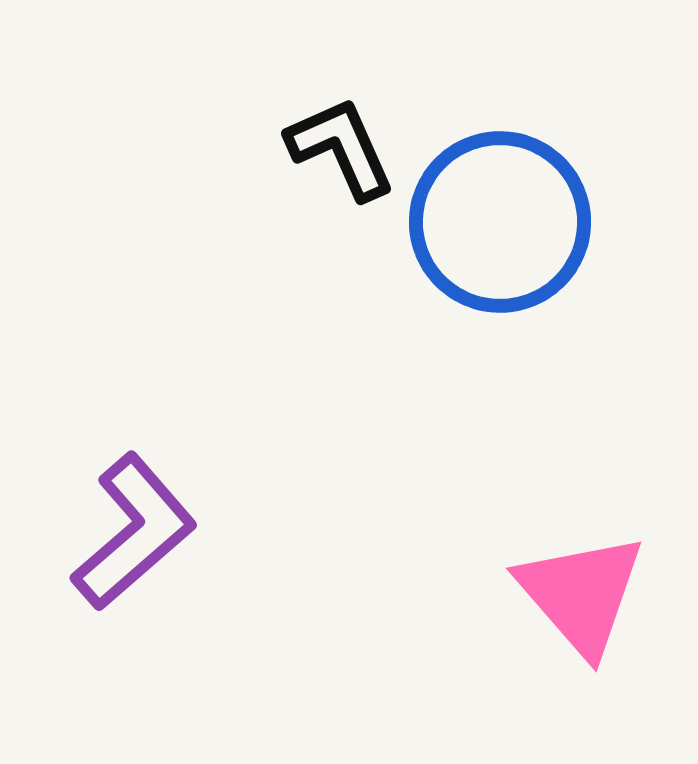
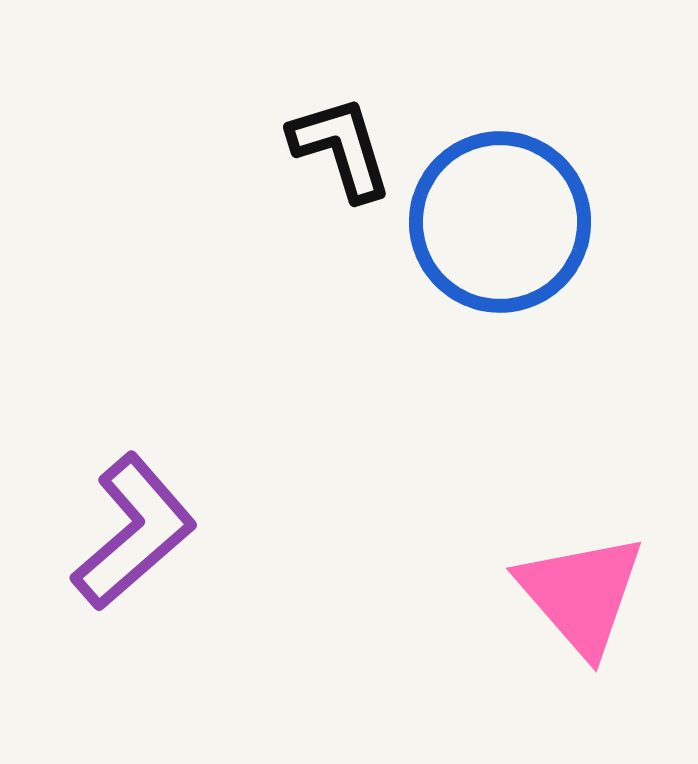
black L-shape: rotated 7 degrees clockwise
